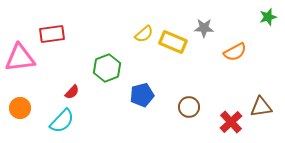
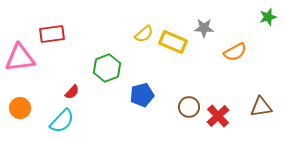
red cross: moved 13 px left, 6 px up
